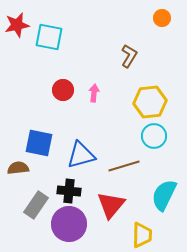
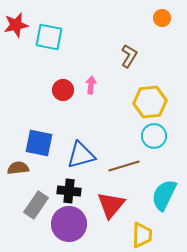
red star: moved 1 px left
pink arrow: moved 3 px left, 8 px up
